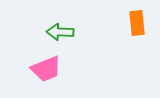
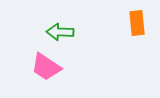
pink trapezoid: moved 2 px up; rotated 56 degrees clockwise
